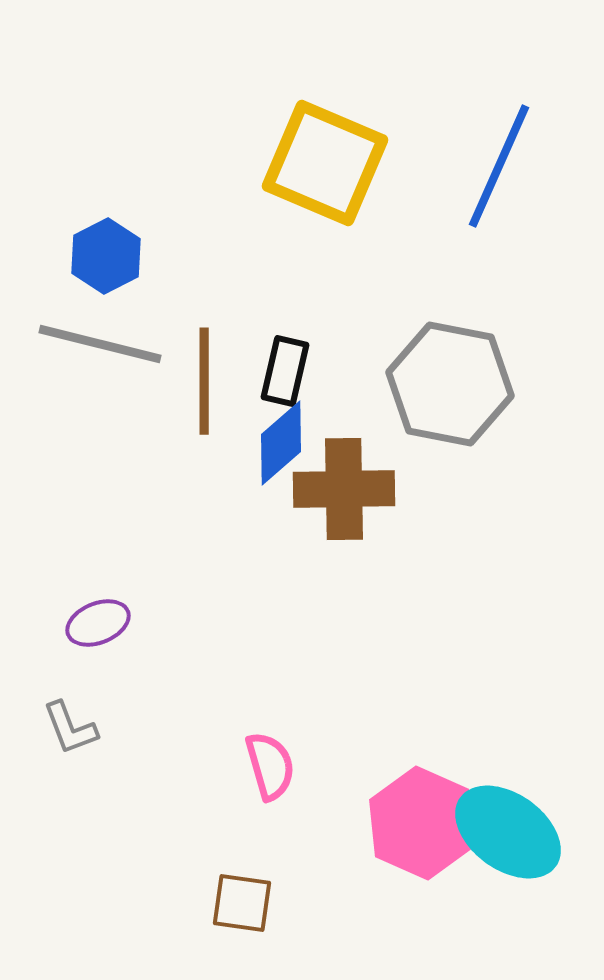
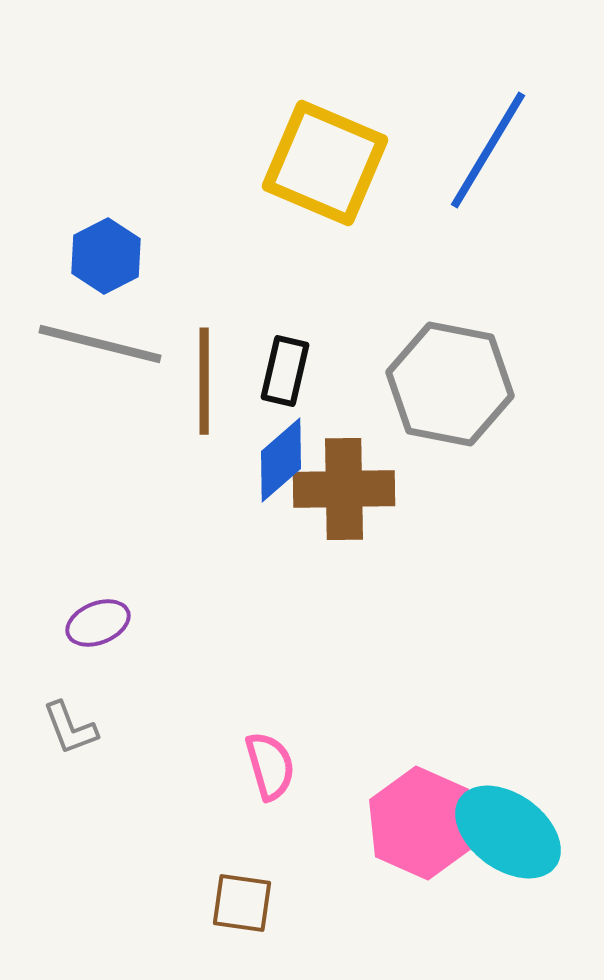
blue line: moved 11 px left, 16 px up; rotated 7 degrees clockwise
blue diamond: moved 17 px down
